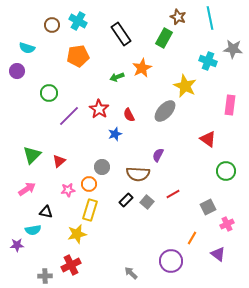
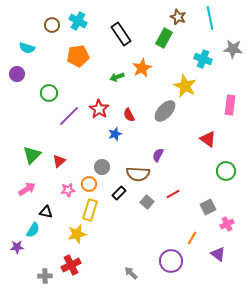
cyan cross at (208, 61): moved 5 px left, 2 px up
purple circle at (17, 71): moved 3 px down
black rectangle at (126, 200): moved 7 px left, 7 px up
cyan semicircle at (33, 230): rotated 49 degrees counterclockwise
purple star at (17, 245): moved 2 px down
